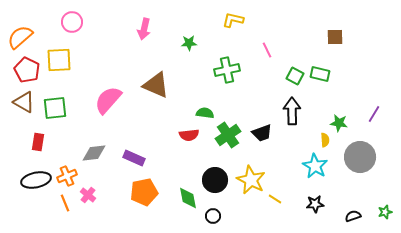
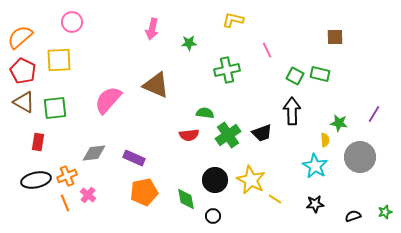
pink arrow at (144, 29): moved 8 px right
red pentagon at (27, 70): moved 4 px left, 1 px down
green diamond at (188, 198): moved 2 px left, 1 px down
